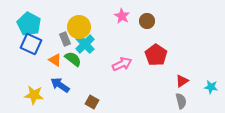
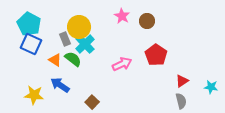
brown square: rotated 16 degrees clockwise
